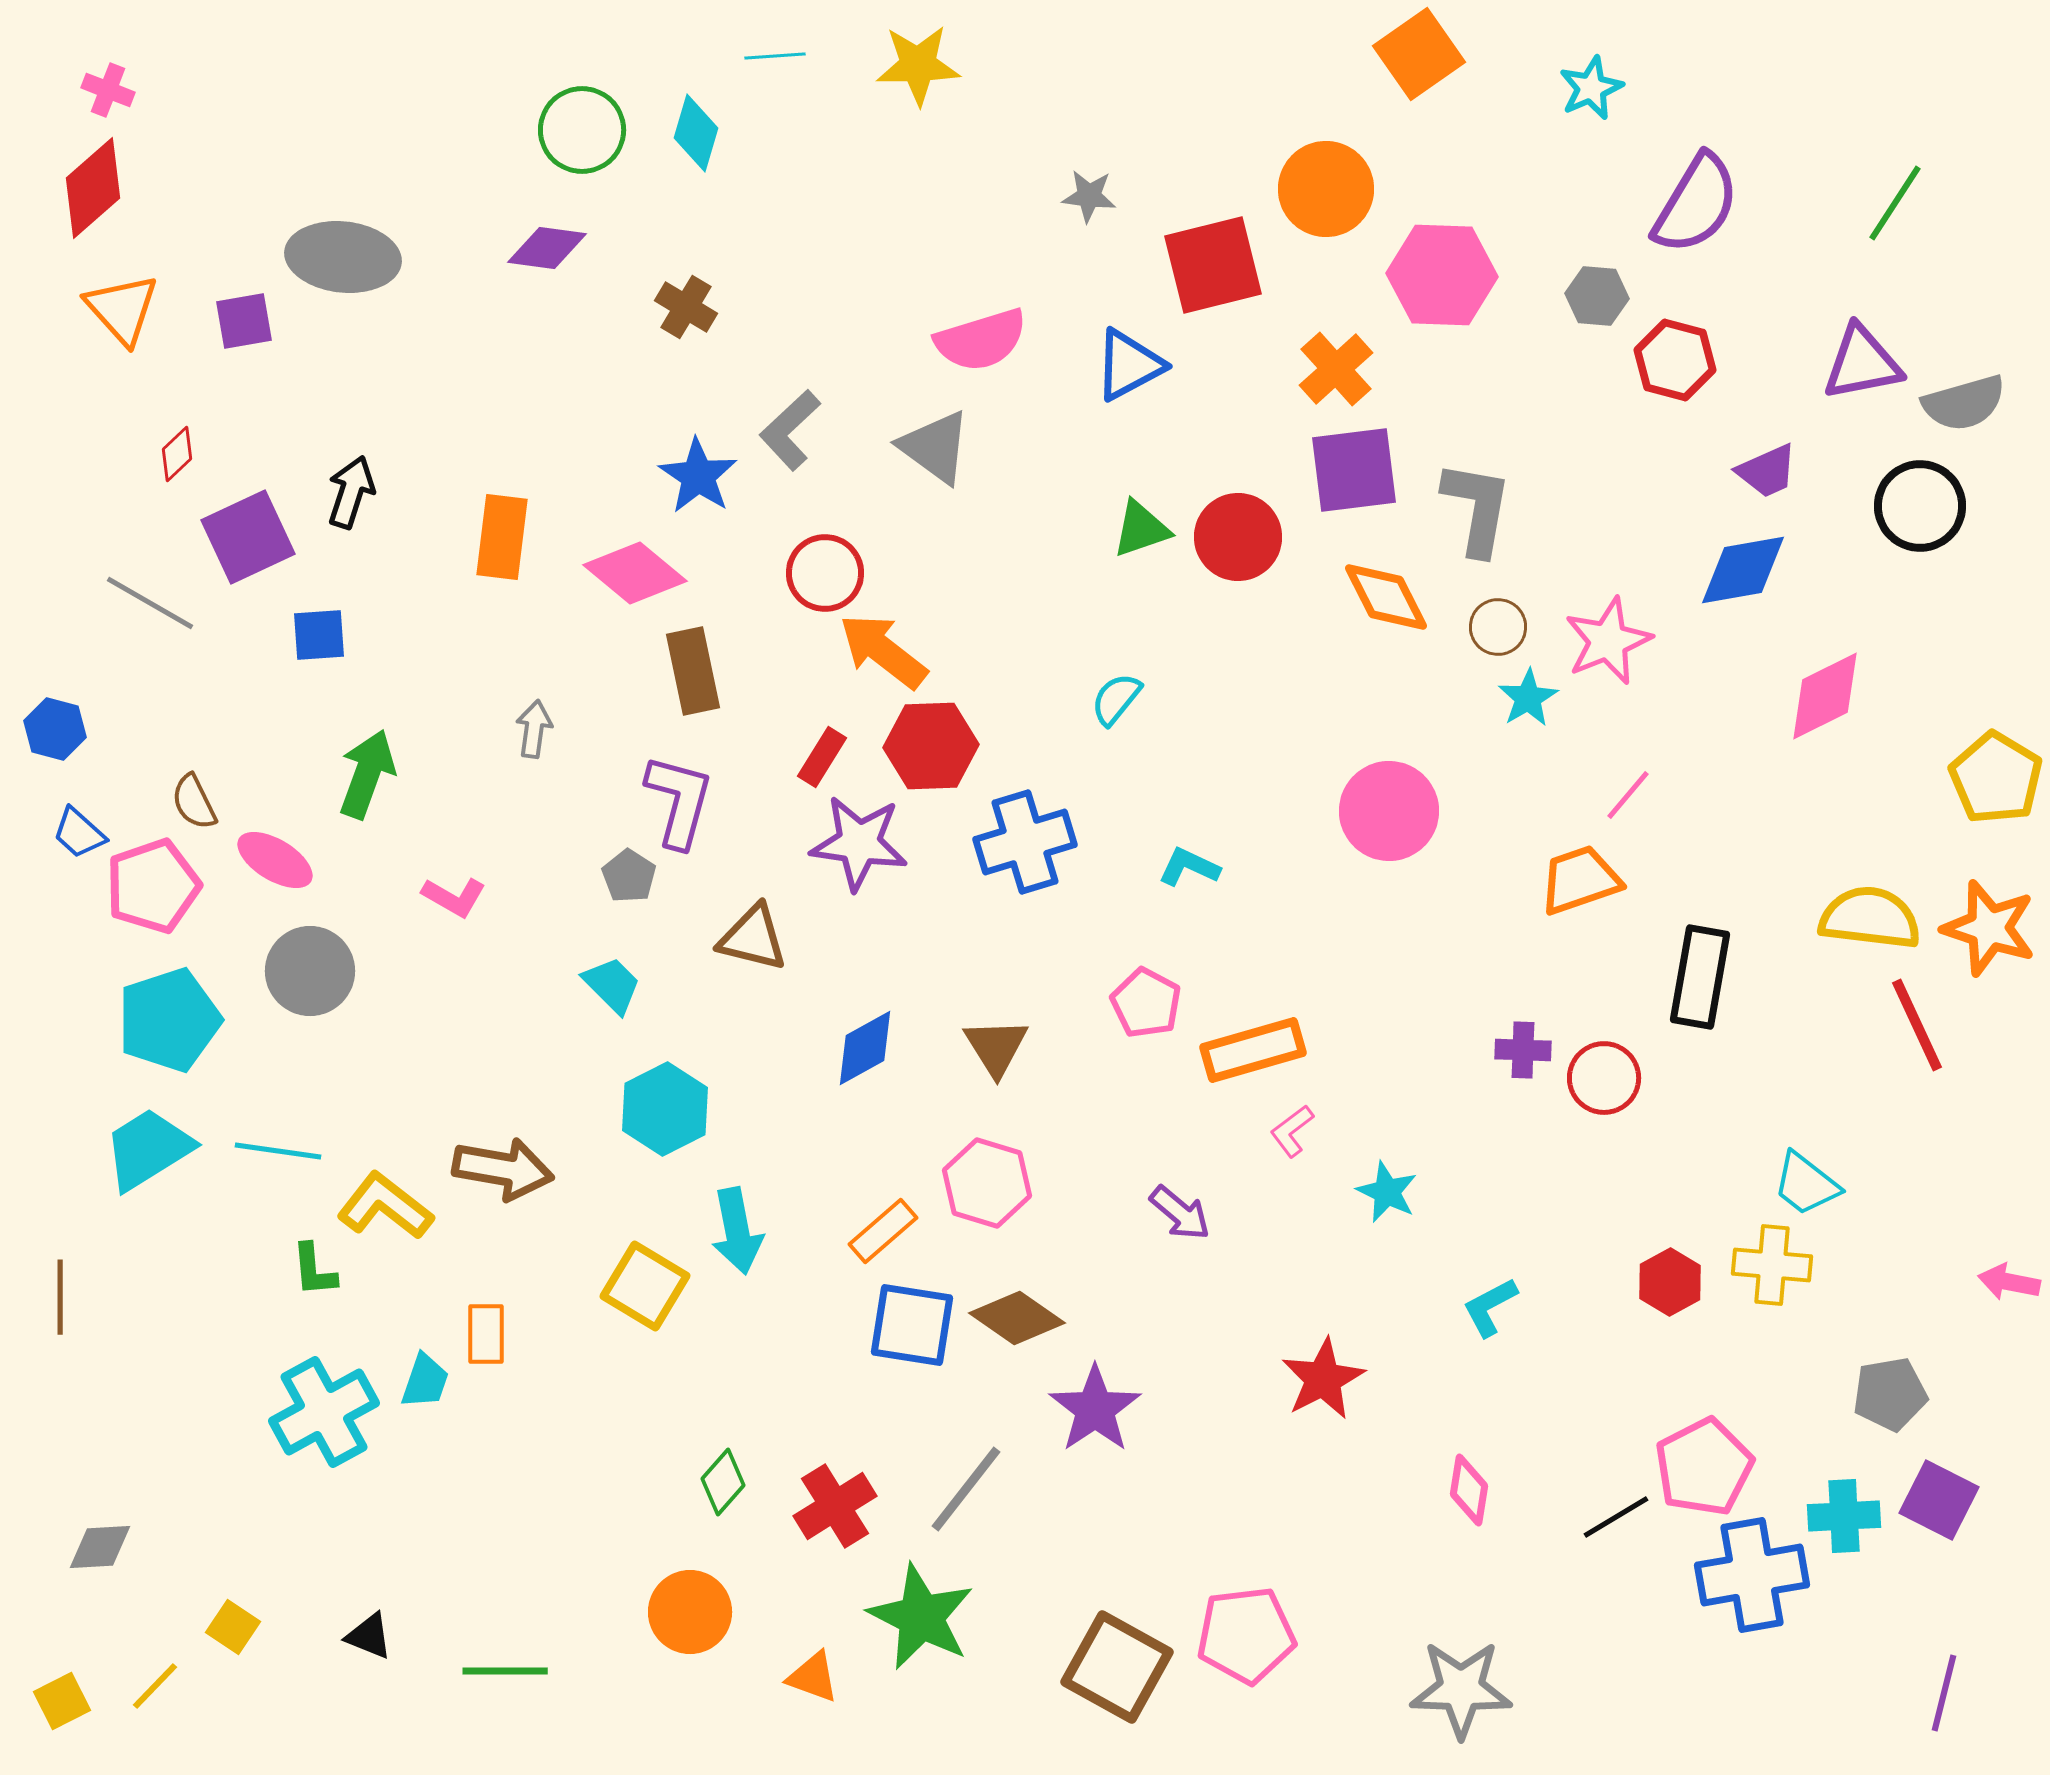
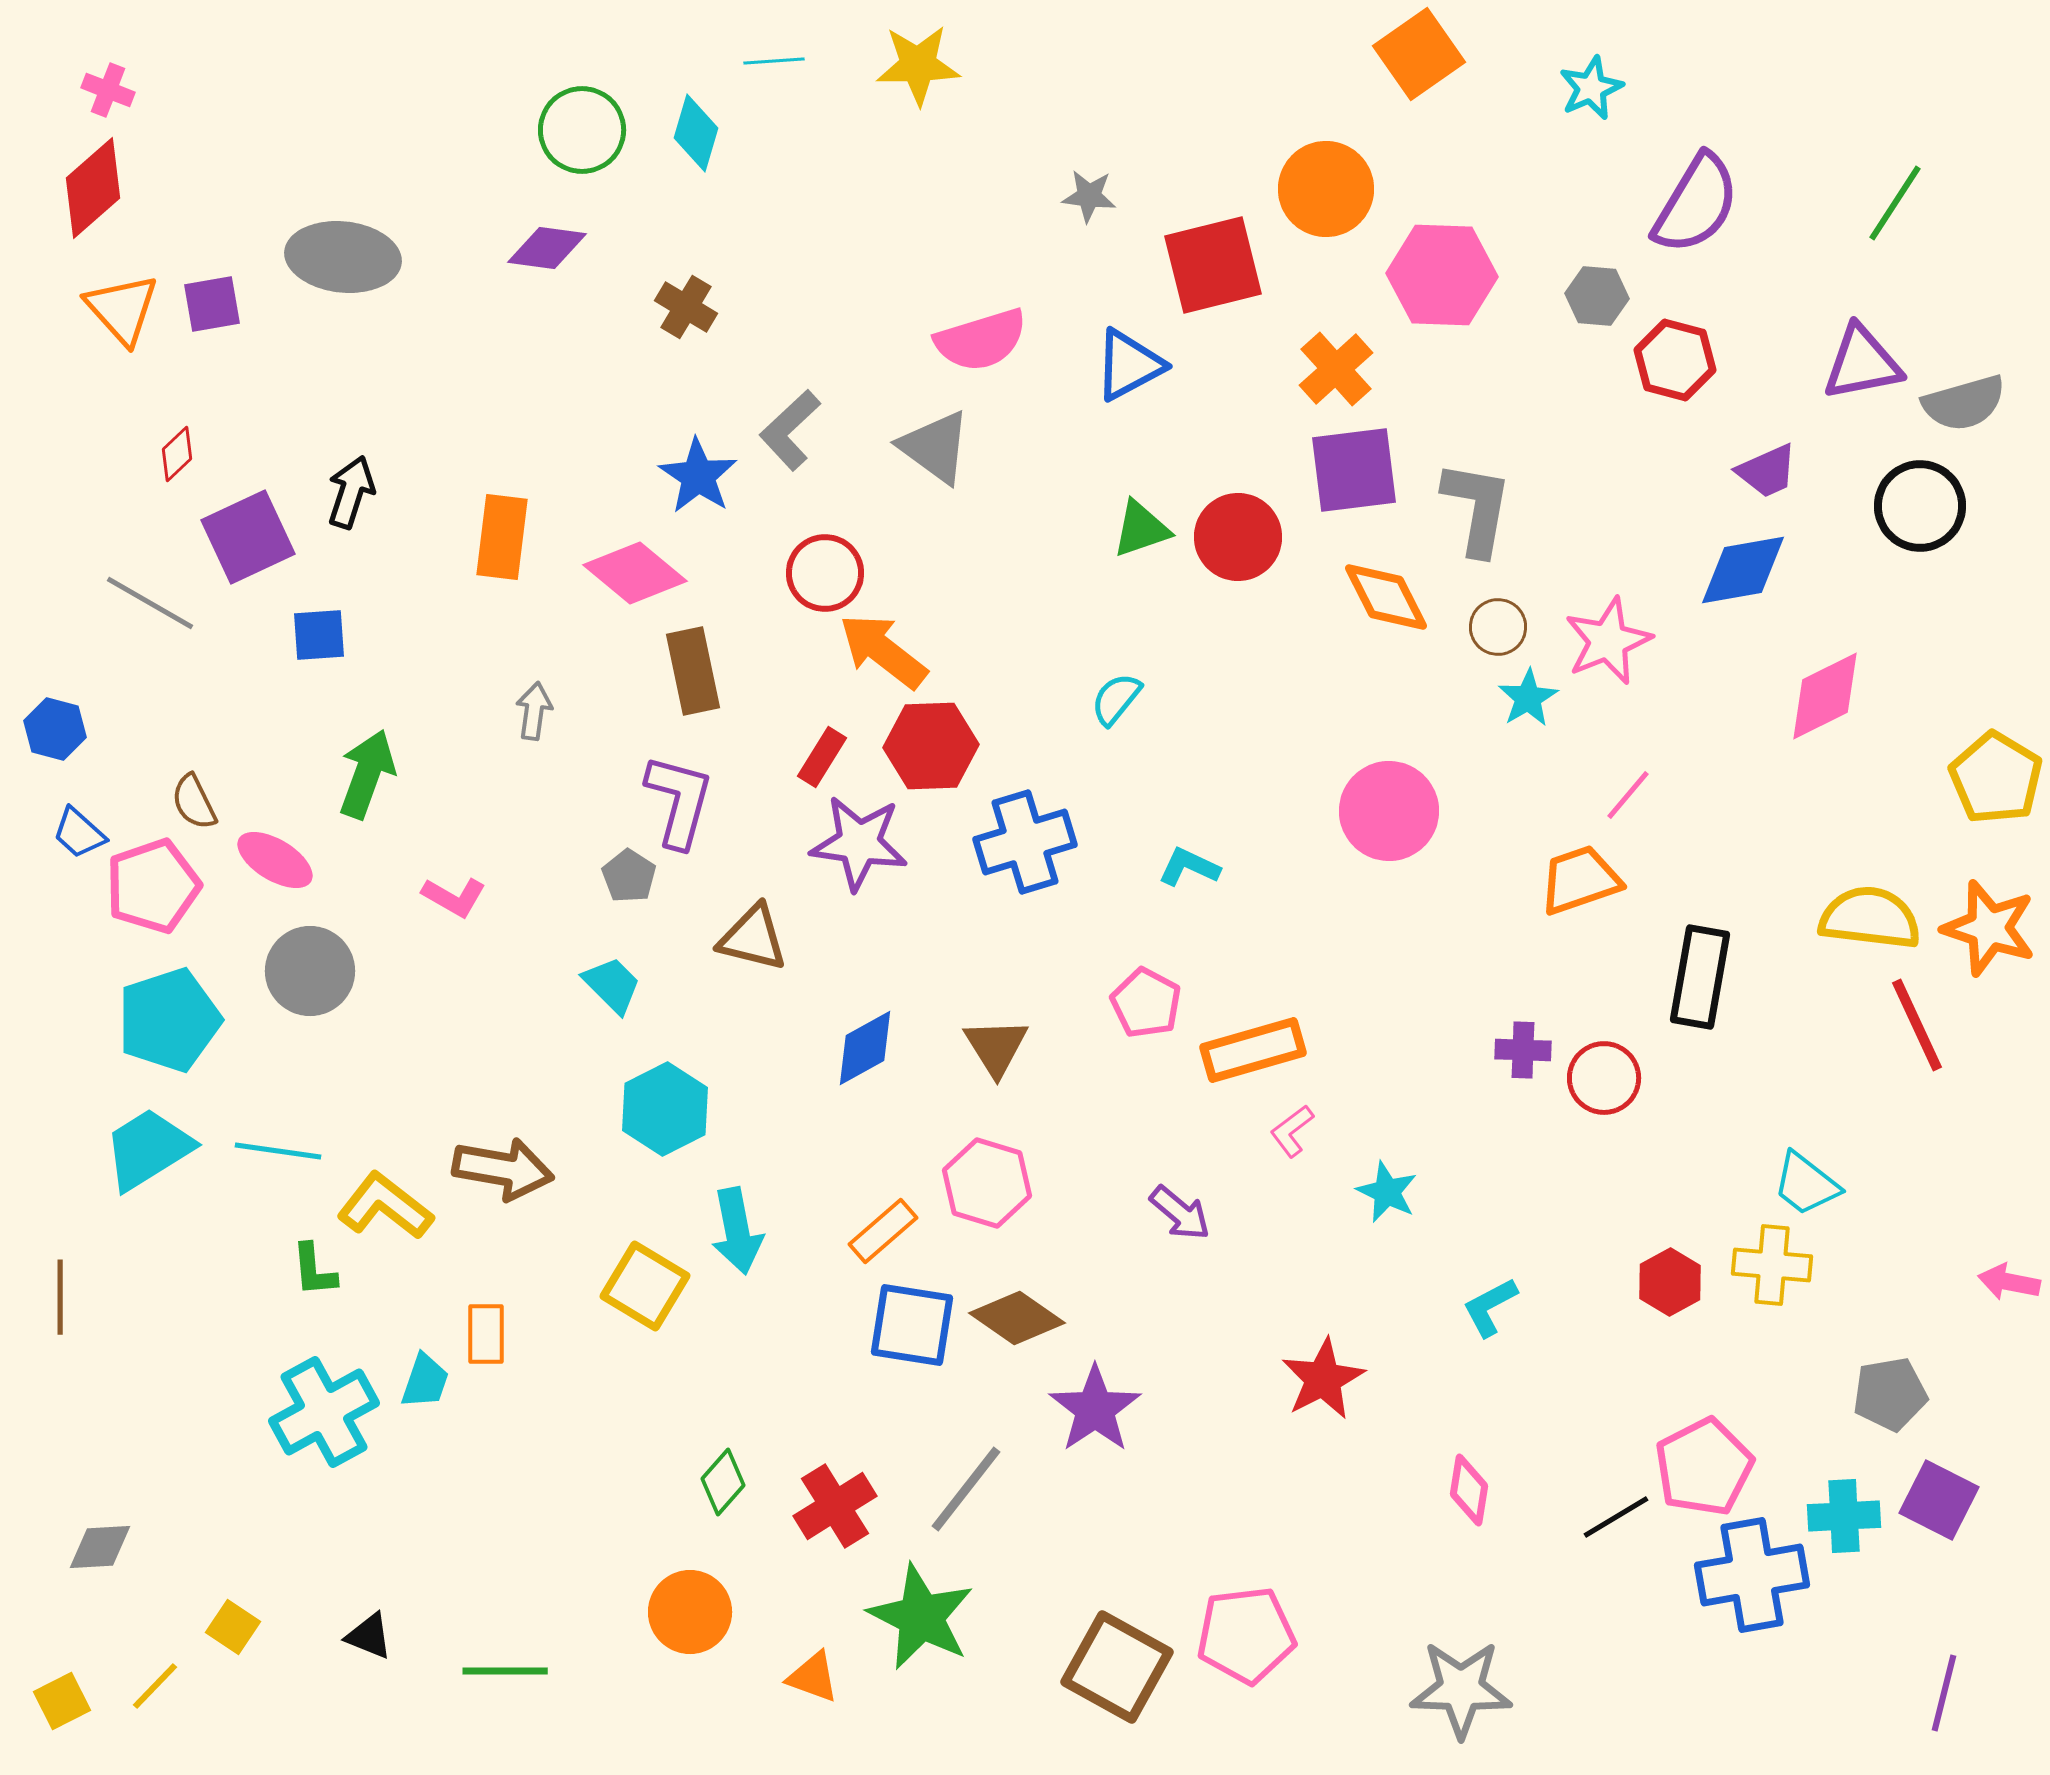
cyan line at (775, 56): moved 1 px left, 5 px down
purple square at (244, 321): moved 32 px left, 17 px up
gray arrow at (534, 729): moved 18 px up
